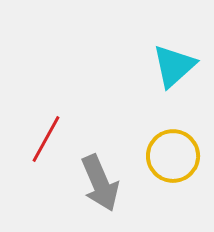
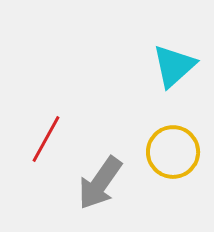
yellow circle: moved 4 px up
gray arrow: rotated 58 degrees clockwise
